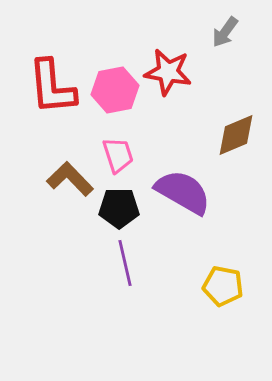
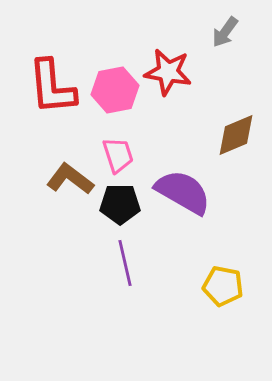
brown L-shape: rotated 9 degrees counterclockwise
black pentagon: moved 1 px right, 4 px up
